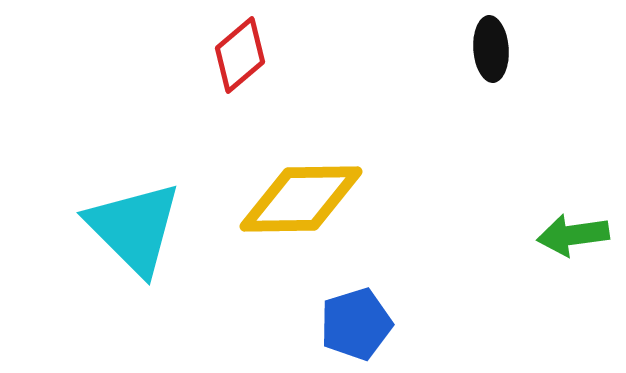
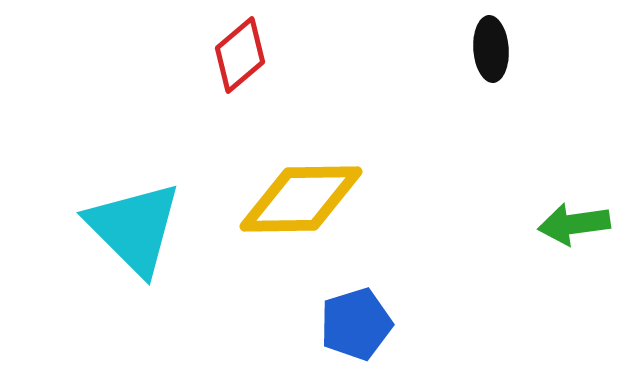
green arrow: moved 1 px right, 11 px up
